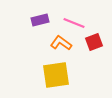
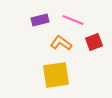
pink line: moved 1 px left, 3 px up
